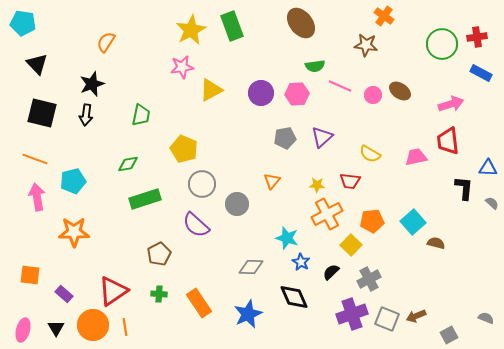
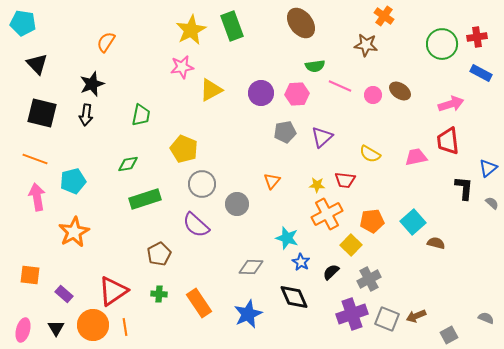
gray pentagon at (285, 138): moved 6 px up
blue triangle at (488, 168): rotated 42 degrees counterclockwise
red trapezoid at (350, 181): moved 5 px left, 1 px up
orange star at (74, 232): rotated 28 degrees counterclockwise
